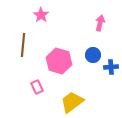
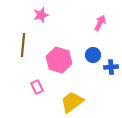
pink star: rotated 21 degrees clockwise
pink arrow: rotated 14 degrees clockwise
pink hexagon: moved 1 px up
